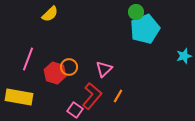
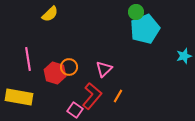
pink line: rotated 30 degrees counterclockwise
